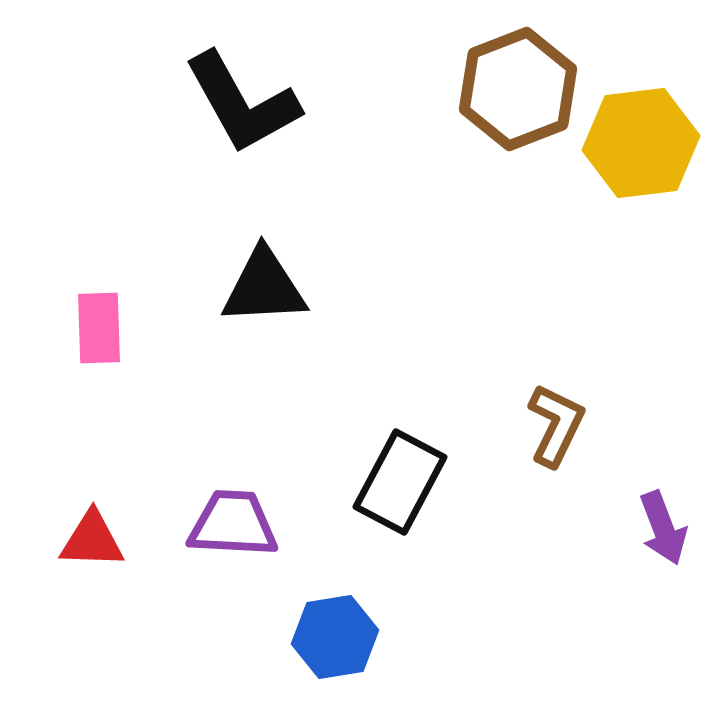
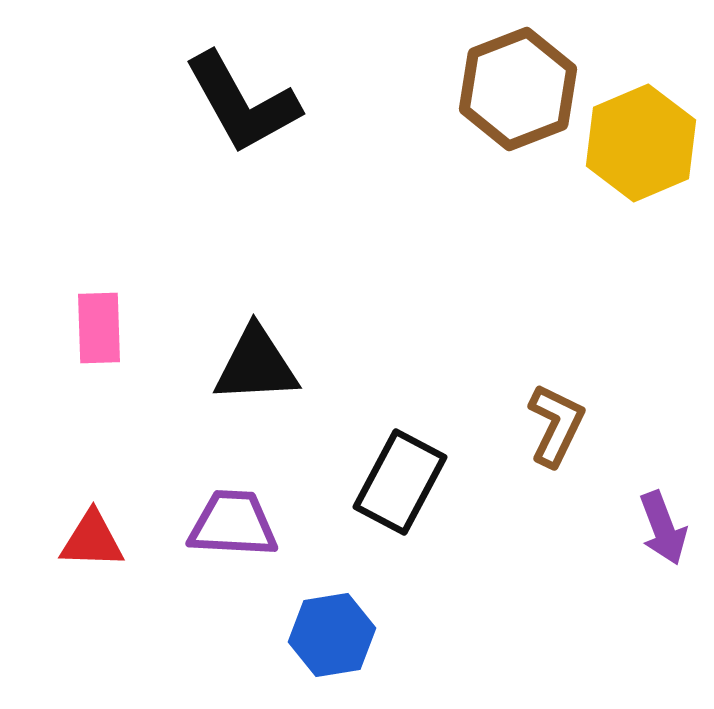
yellow hexagon: rotated 16 degrees counterclockwise
black triangle: moved 8 px left, 78 px down
blue hexagon: moved 3 px left, 2 px up
